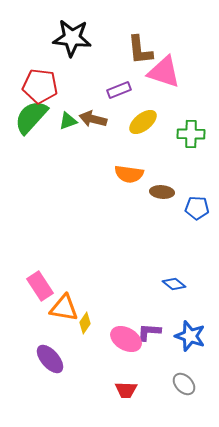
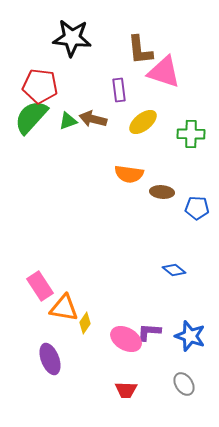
purple rectangle: rotated 75 degrees counterclockwise
blue diamond: moved 14 px up
purple ellipse: rotated 20 degrees clockwise
gray ellipse: rotated 10 degrees clockwise
